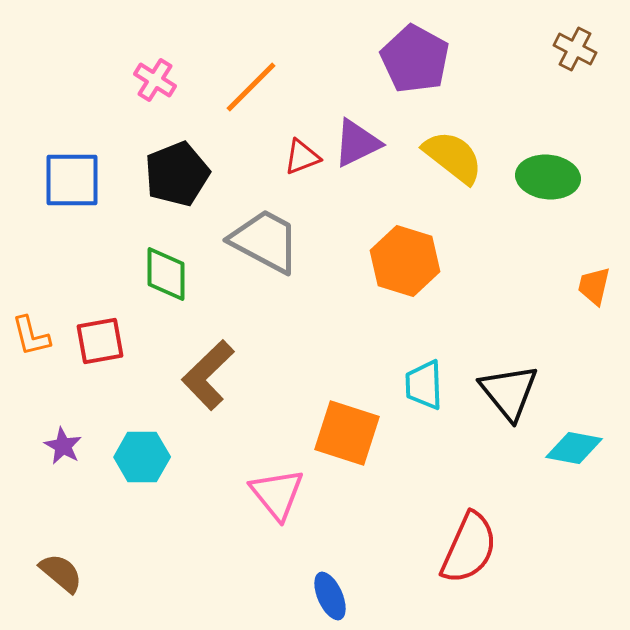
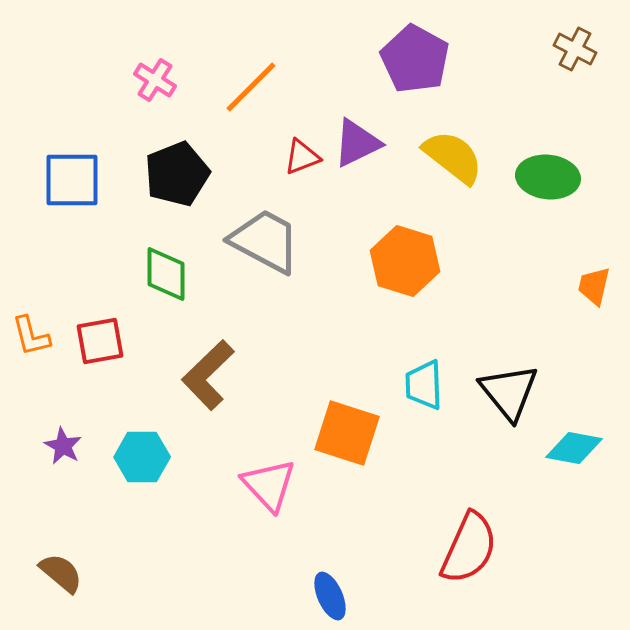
pink triangle: moved 8 px left, 9 px up; rotated 4 degrees counterclockwise
